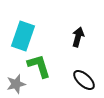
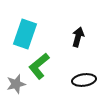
cyan rectangle: moved 2 px right, 2 px up
green L-shape: rotated 112 degrees counterclockwise
black ellipse: rotated 50 degrees counterclockwise
